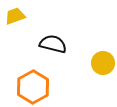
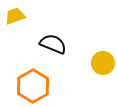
black semicircle: rotated 8 degrees clockwise
orange hexagon: moved 1 px up
